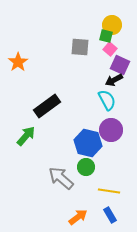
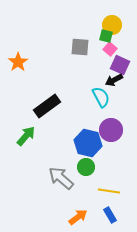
cyan semicircle: moved 6 px left, 3 px up
